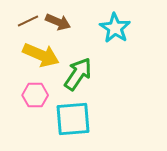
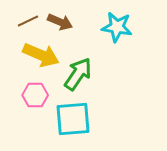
brown arrow: moved 2 px right
cyan star: moved 2 px right, 1 px up; rotated 24 degrees counterclockwise
